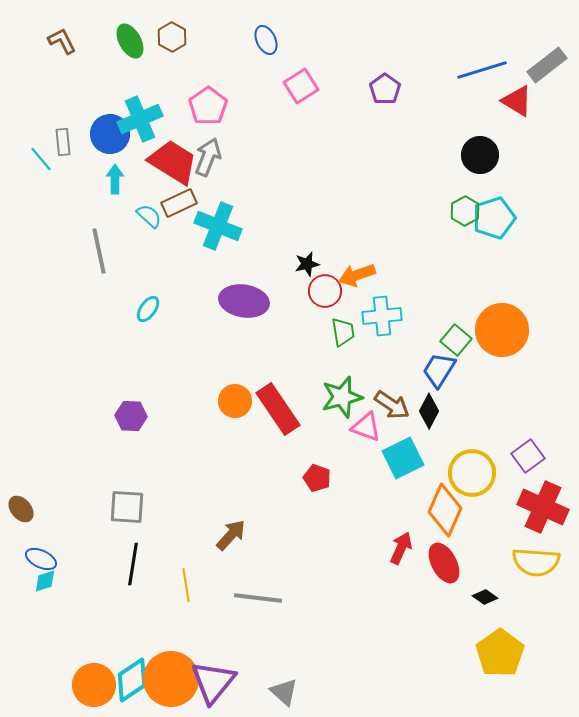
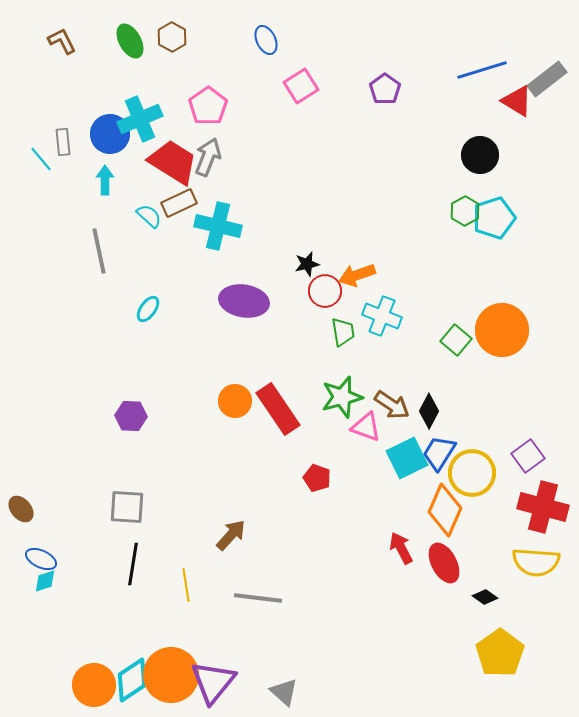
gray rectangle at (547, 65): moved 14 px down
cyan arrow at (115, 179): moved 10 px left, 1 px down
cyan cross at (218, 226): rotated 9 degrees counterclockwise
cyan cross at (382, 316): rotated 27 degrees clockwise
blue trapezoid at (439, 370): moved 83 px down
cyan square at (403, 458): moved 4 px right
red cross at (543, 507): rotated 9 degrees counterclockwise
red arrow at (401, 548): rotated 52 degrees counterclockwise
orange circle at (171, 679): moved 4 px up
